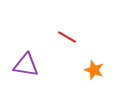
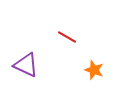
purple triangle: rotated 16 degrees clockwise
